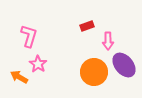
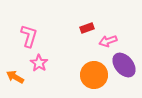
red rectangle: moved 2 px down
pink arrow: rotated 72 degrees clockwise
pink star: moved 1 px right, 1 px up
orange circle: moved 3 px down
orange arrow: moved 4 px left
